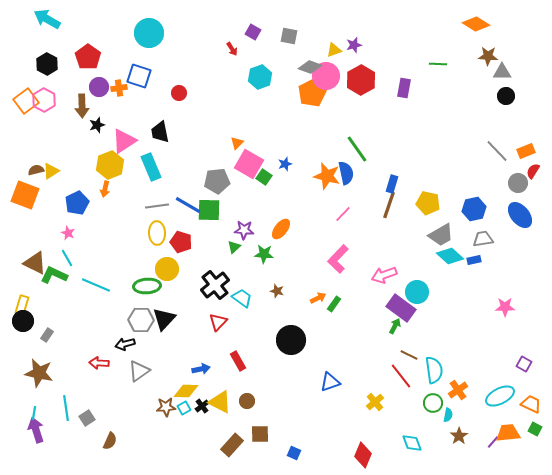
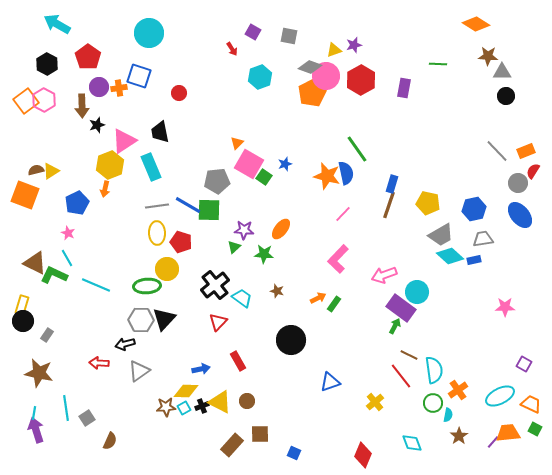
cyan arrow at (47, 19): moved 10 px right, 5 px down
black cross at (202, 406): rotated 16 degrees clockwise
